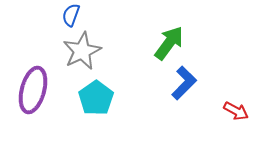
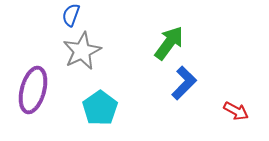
cyan pentagon: moved 4 px right, 10 px down
